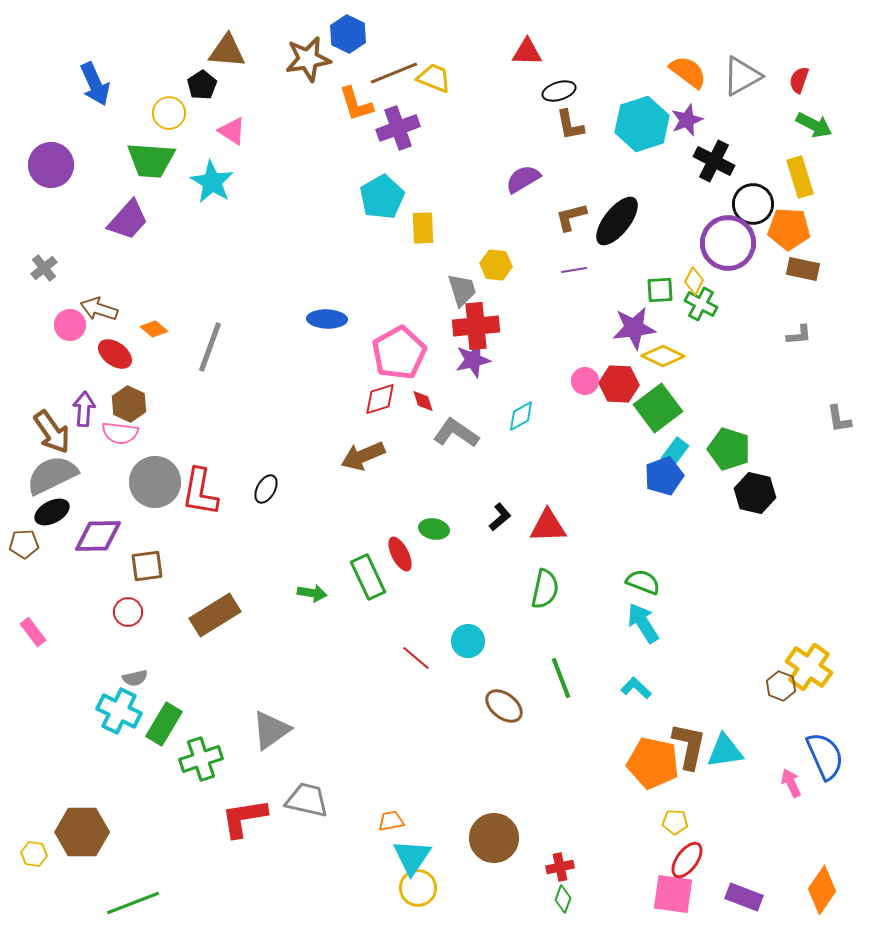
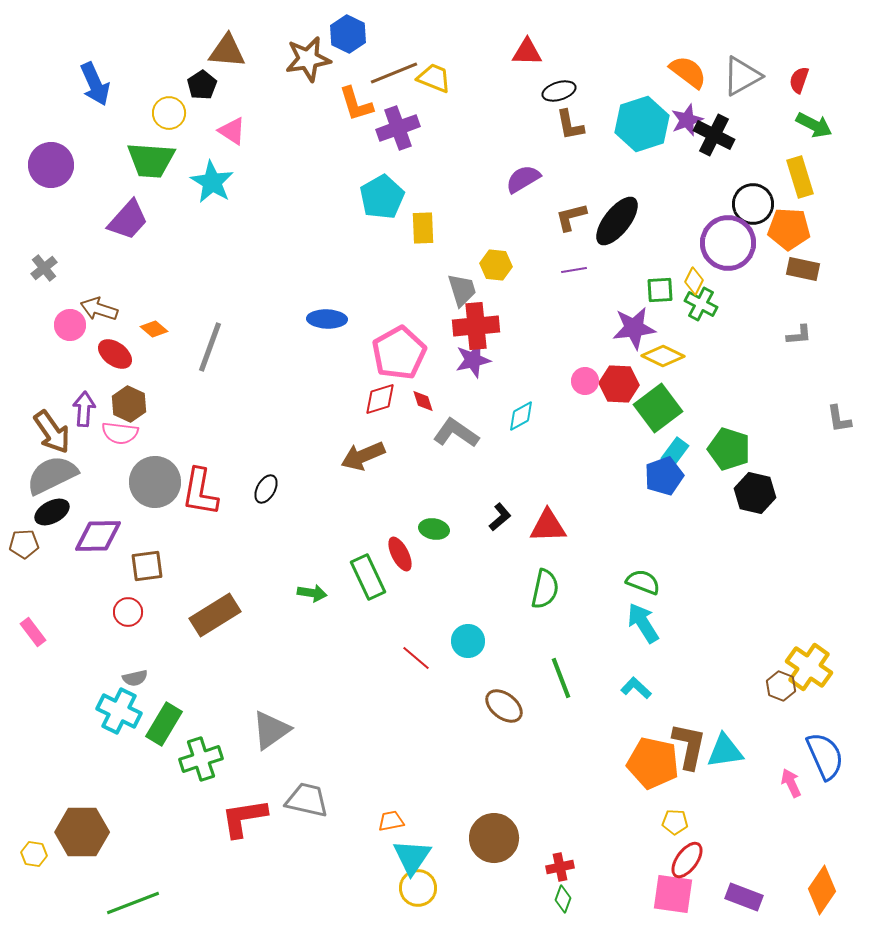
black cross at (714, 161): moved 26 px up
